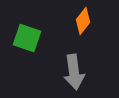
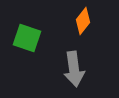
gray arrow: moved 3 px up
